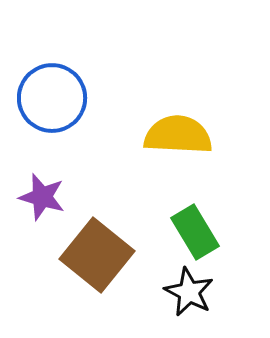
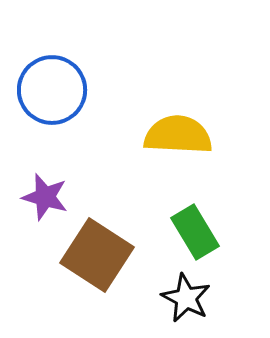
blue circle: moved 8 px up
purple star: moved 3 px right
brown square: rotated 6 degrees counterclockwise
black star: moved 3 px left, 6 px down
